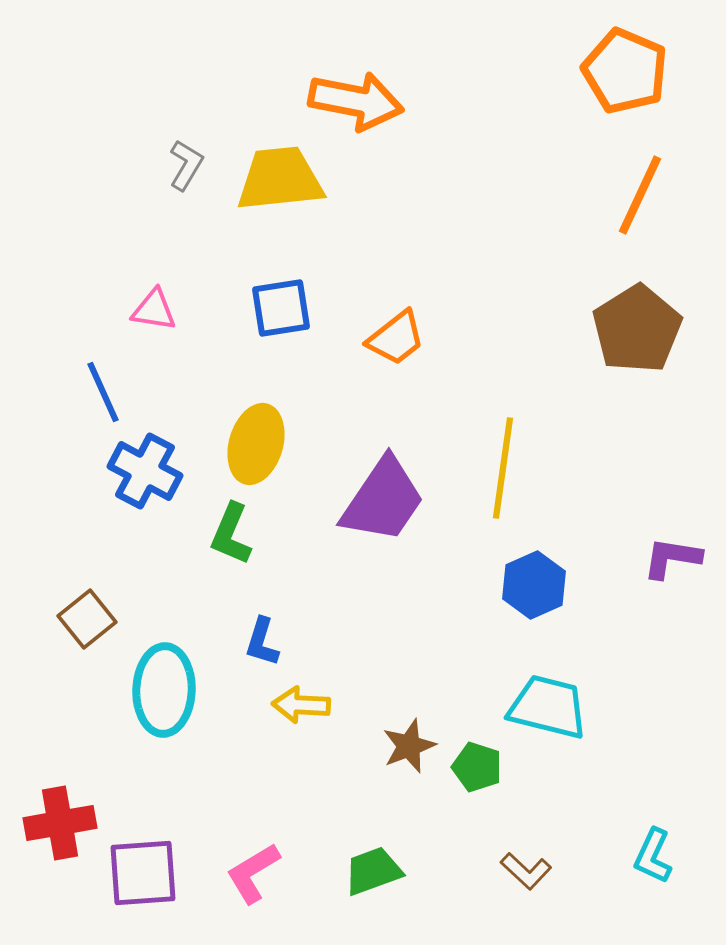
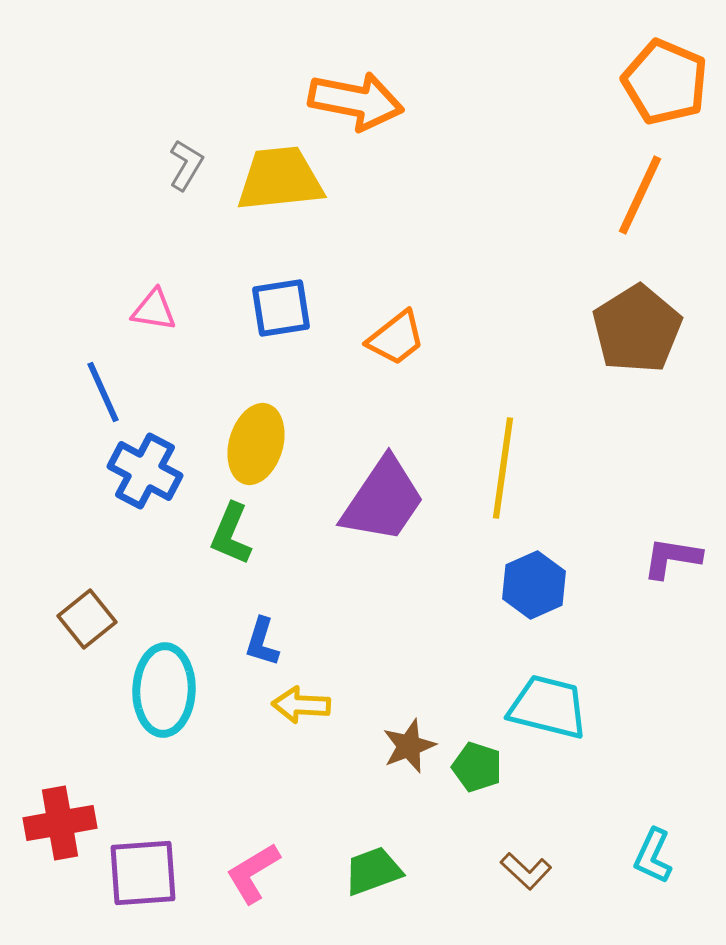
orange pentagon: moved 40 px right, 11 px down
